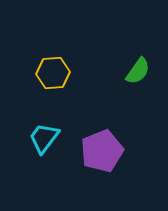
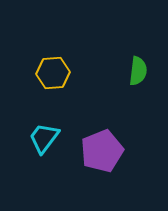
green semicircle: rotated 28 degrees counterclockwise
